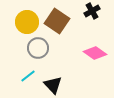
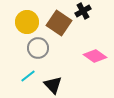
black cross: moved 9 px left
brown square: moved 2 px right, 2 px down
pink diamond: moved 3 px down
